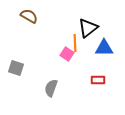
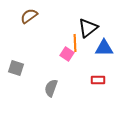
brown semicircle: rotated 66 degrees counterclockwise
